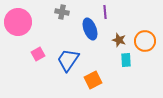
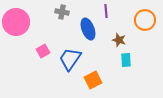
purple line: moved 1 px right, 1 px up
pink circle: moved 2 px left
blue ellipse: moved 2 px left
orange circle: moved 21 px up
pink square: moved 5 px right, 3 px up
blue trapezoid: moved 2 px right, 1 px up
